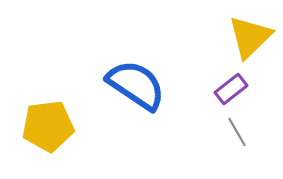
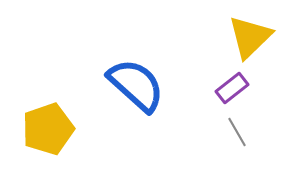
blue semicircle: rotated 8 degrees clockwise
purple rectangle: moved 1 px right, 1 px up
yellow pentagon: moved 3 px down; rotated 12 degrees counterclockwise
